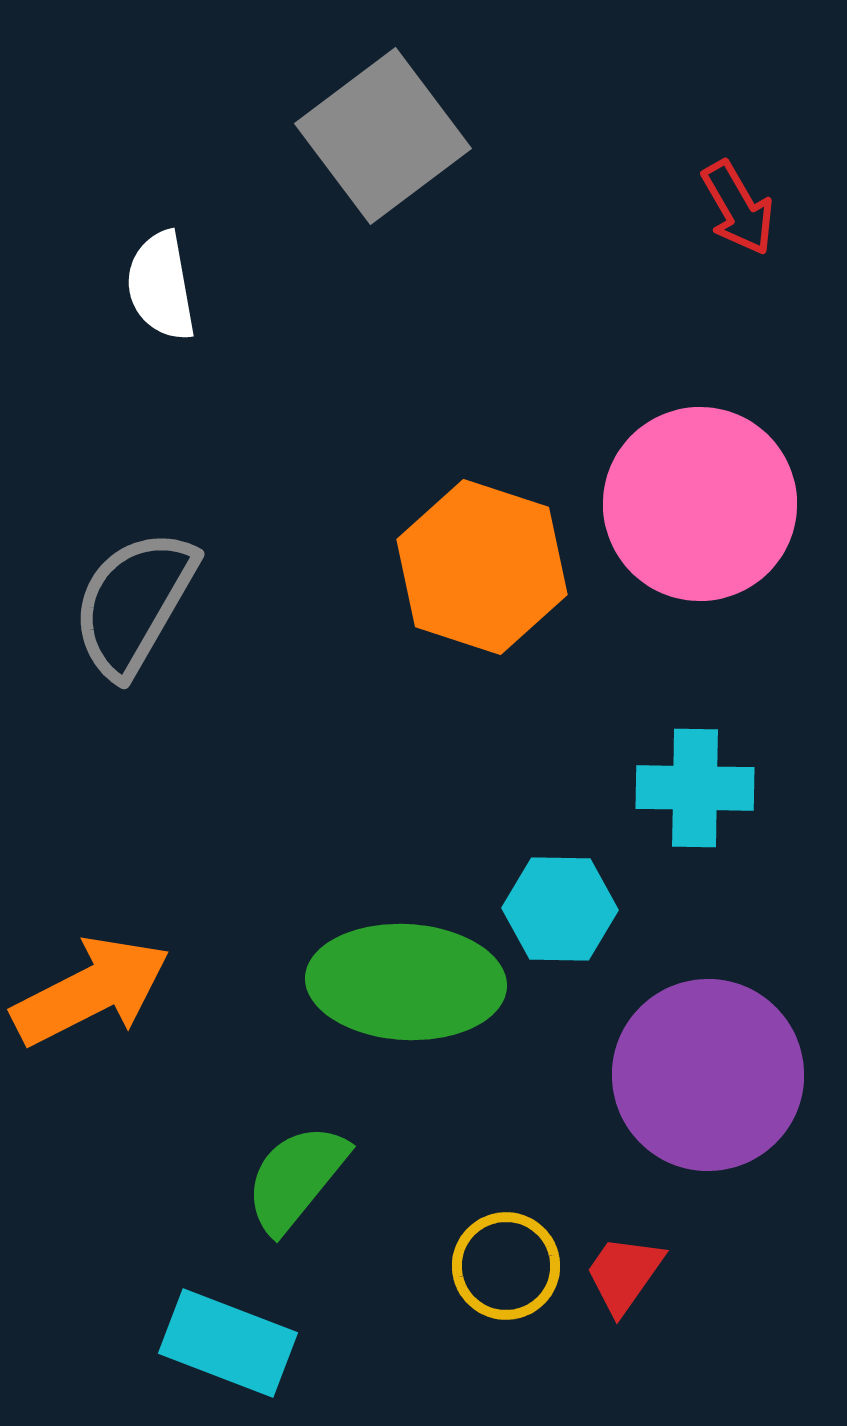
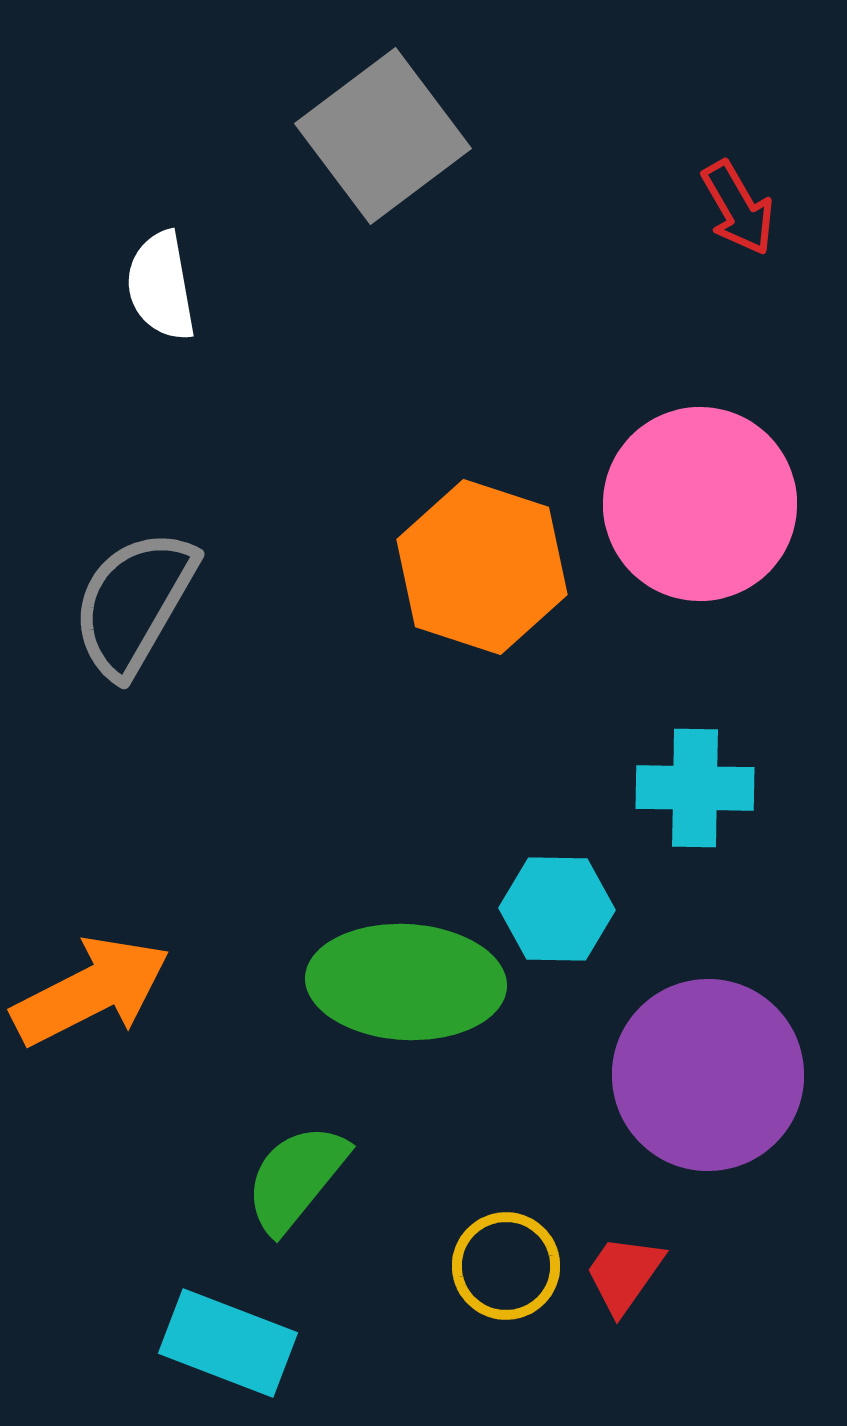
cyan hexagon: moved 3 px left
